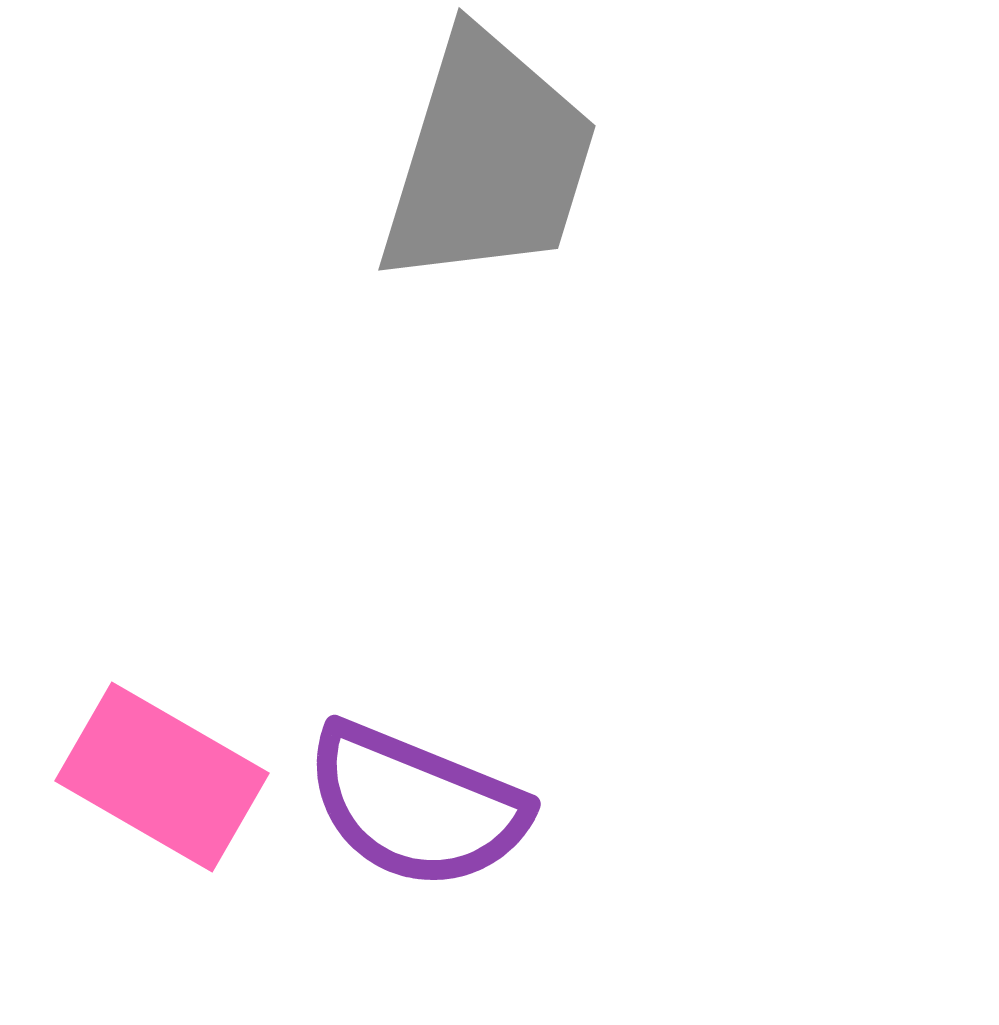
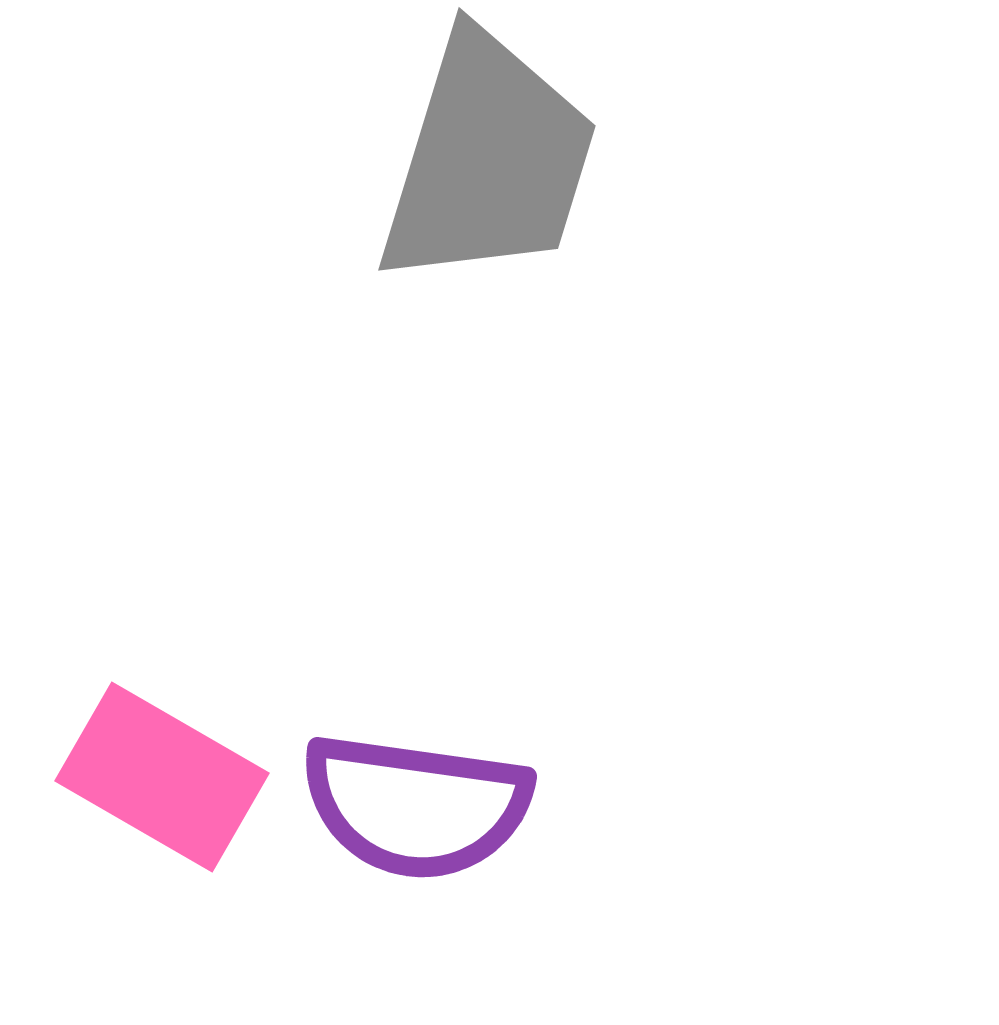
purple semicircle: rotated 14 degrees counterclockwise
